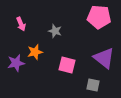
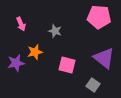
gray square: rotated 24 degrees clockwise
